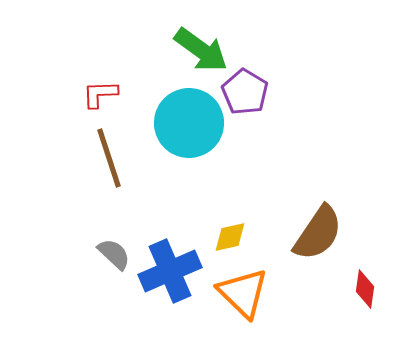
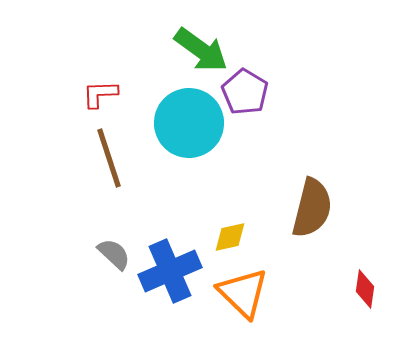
brown semicircle: moved 6 px left, 25 px up; rotated 20 degrees counterclockwise
